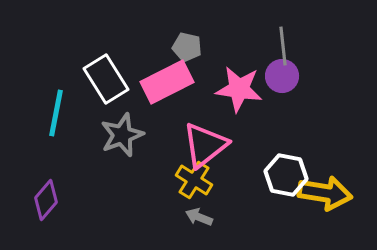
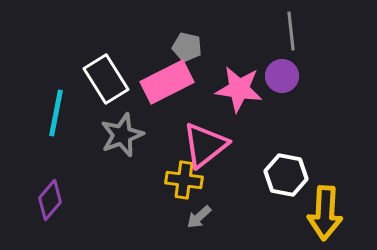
gray line: moved 8 px right, 15 px up
yellow cross: moved 10 px left; rotated 24 degrees counterclockwise
yellow arrow: moved 20 px down; rotated 84 degrees clockwise
purple diamond: moved 4 px right
gray arrow: rotated 64 degrees counterclockwise
